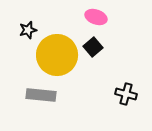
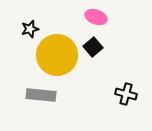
black star: moved 2 px right, 1 px up
